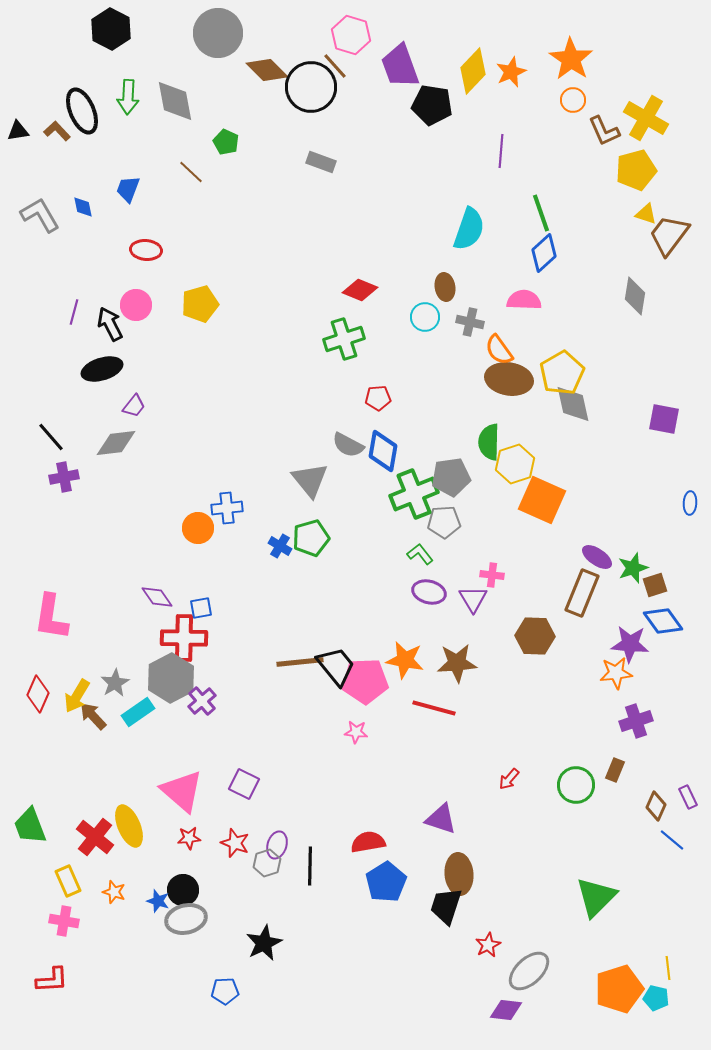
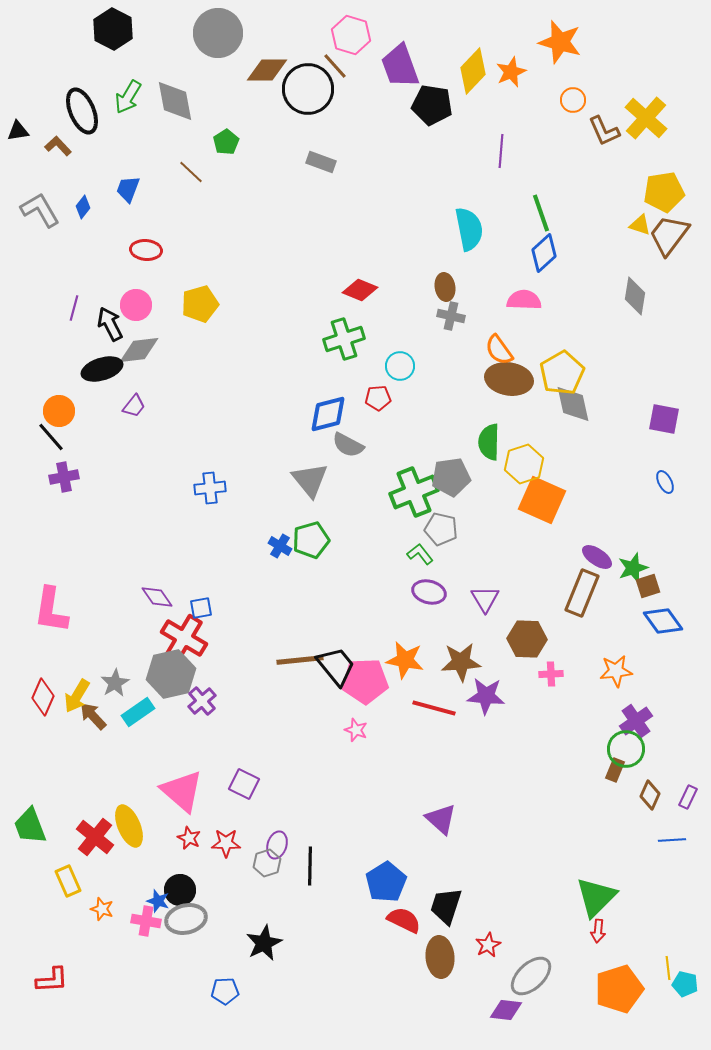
black hexagon at (111, 29): moved 2 px right
orange star at (571, 59): moved 11 px left, 17 px up; rotated 18 degrees counterclockwise
brown diamond at (267, 70): rotated 45 degrees counterclockwise
black circle at (311, 87): moved 3 px left, 2 px down
green arrow at (128, 97): rotated 28 degrees clockwise
yellow cross at (646, 118): rotated 12 degrees clockwise
brown L-shape at (57, 131): moved 1 px right, 15 px down
green pentagon at (226, 142): rotated 15 degrees clockwise
yellow pentagon at (636, 170): moved 28 px right, 22 px down; rotated 6 degrees clockwise
blue diamond at (83, 207): rotated 50 degrees clockwise
yellow triangle at (646, 214): moved 6 px left, 11 px down
gray L-shape at (40, 215): moved 5 px up
cyan semicircle at (469, 229): rotated 30 degrees counterclockwise
purple line at (74, 312): moved 4 px up
cyan circle at (425, 317): moved 25 px left, 49 px down
gray cross at (470, 322): moved 19 px left, 6 px up
gray diamond at (116, 443): moved 23 px right, 93 px up
blue diamond at (383, 451): moved 55 px left, 37 px up; rotated 66 degrees clockwise
yellow hexagon at (515, 464): moved 9 px right
green cross at (414, 494): moved 2 px up
blue ellipse at (690, 503): moved 25 px left, 21 px up; rotated 30 degrees counterclockwise
blue cross at (227, 508): moved 17 px left, 20 px up
gray pentagon at (444, 522): moved 3 px left, 7 px down; rotated 16 degrees clockwise
orange circle at (198, 528): moved 139 px left, 117 px up
green pentagon at (311, 538): moved 2 px down
pink cross at (492, 575): moved 59 px right, 99 px down; rotated 10 degrees counterclockwise
brown square at (655, 585): moved 7 px left, 1 px down
purple triangle at (473, 599): moved 12 px right
pink L-shape at (51, 617): moved 7 px up
brown hexagon at (535, 636): moved 8 px left, 3 px down
red cross at (184, 638): rotated 30 degrees clockwise
purple star at (630, 644): moved 144 px left, 52 px down
brown line at (300, 662): moved 2 px up
brown star at (457, 663): moved 4 px right, 1 px up
orange star at (616, 673): moved 2 px up
gray hexagon at (171, 678): moved 4 px up; rotated 15 degrees clockwise
red diamond at (38, 694): moved 5 px right, 3 px down
purple cross at (636, 721): rotated 16 degrees counterclockwise
pink star at (356, 732): moved 2 px up; rotated 15 degrees clockwise
red arrow at (509, 779): moved 89 px right, 152 px down; rotated 35 degrees counterclockwise
green circle at (576, 785): moved 50 px right, 36 px up
purple rectangle at (688, 797): rotated 50 degrees clockwise
brown diamond at (656, 806): moved 6 px left, 11 px up
purple triangle at (441, 819): rotated 24 degrees clockwise
red star at (189, 838): rotated 30 degrees clockwise
blue line at (672, 840): rotated 44 degrees counterclockwise
red semicircle at (368, 842): moved 36 px right, 78 px down; rotated 36 degrees clockwise
red star at (235, 843): moved 9 px left; rotated 20 degrees counterclockwise
brown ellipse at (459, 874): moved 19 px left, 83 px down
black circle at (183, 890): moved 3 px left
orange star at (114, 892): moved 12 px left, 17 px down
pink cross at (64, 921): moved 82 px right
gray ellipse at (529, 971): moved 2 px right, 5 px down
cyan pentagon at (656, 998): moved 29 px right, 14 px up
